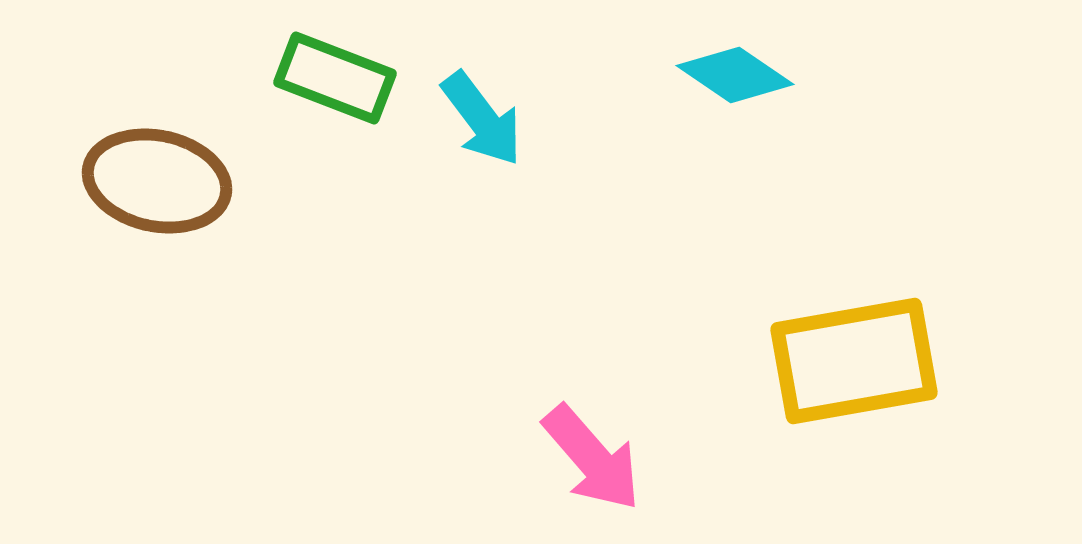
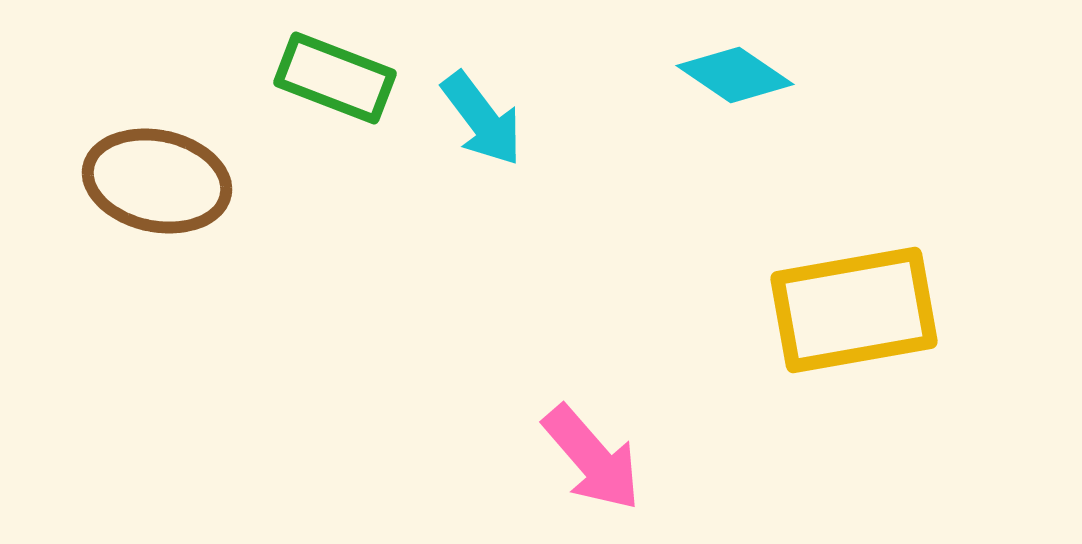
yellow rectangle: moved 51 px up
